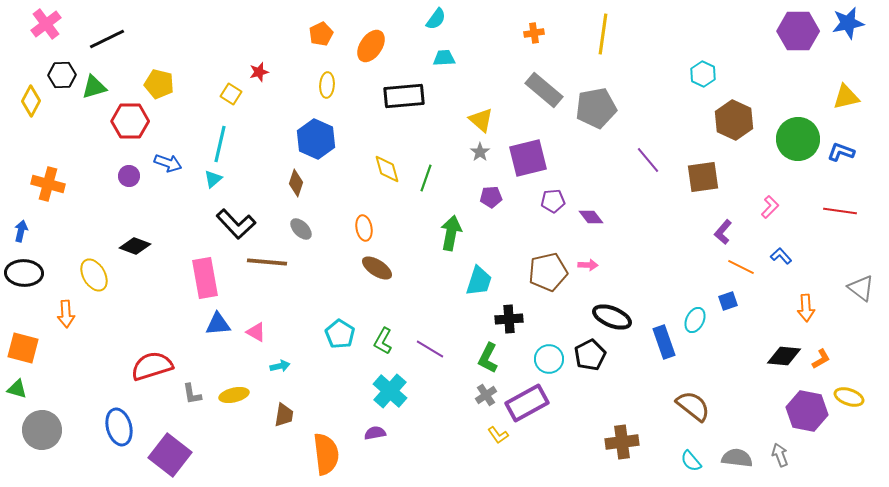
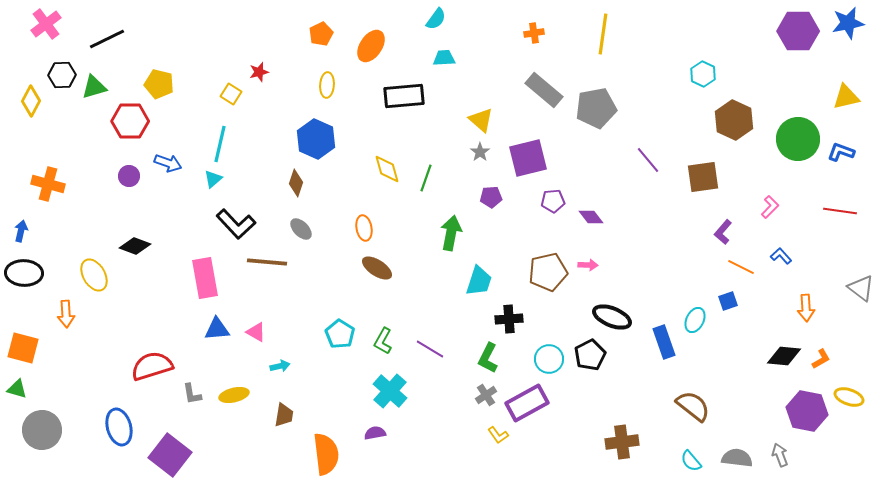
blue triangle at (218, 324): moved 1 px left, 5 px down
